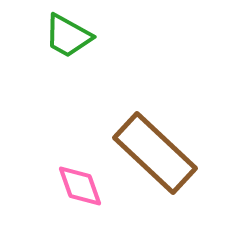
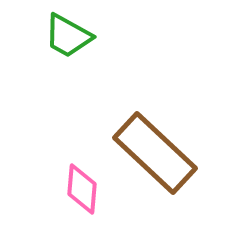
pink diamond: moved 2 px right, 3 px down; rotated 24 degrees clockwise
